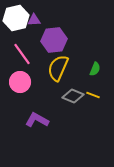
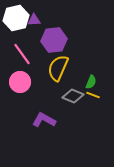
green semicircle: moved 4 px left, 13 px down
purple L-shape: moved 7 px right
